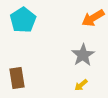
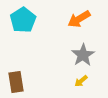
orange arrow: moved 14 px left, 1 px down
brown rectangle: moved 1 px left, 4 px down
yellow arrow: moved 4 px up
